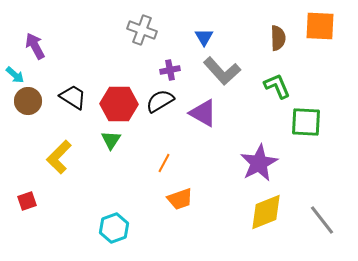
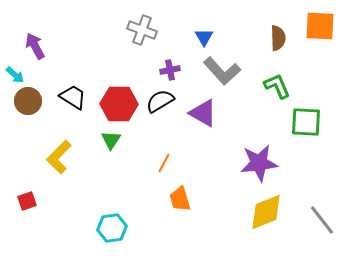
purple star: rotated 21 degrees clockwise
orange trapezoid: rotated 92 degrees clockwise
cyan hexagon: moved 2 px left; rotated 12 degrees clockwise
